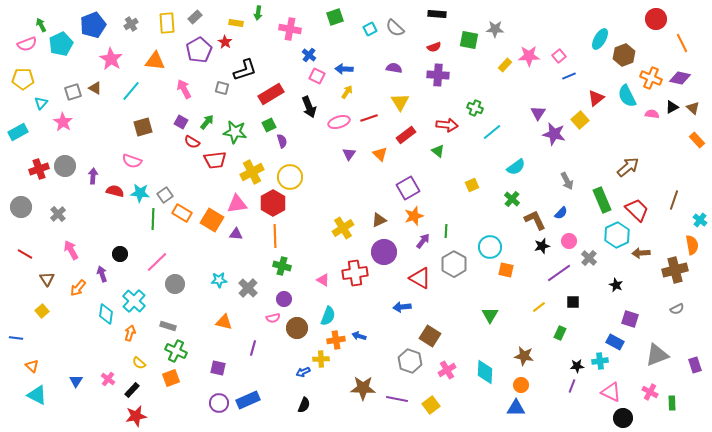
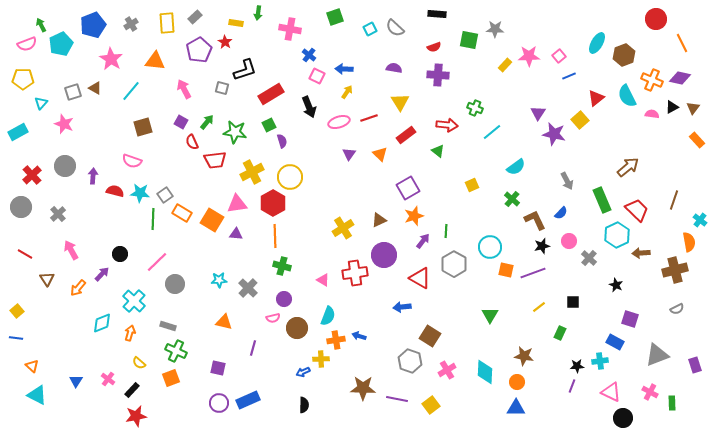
cyan ellipse at (600, 39): moved 3 px left, 4 px down
orange cross at (651, 78): moved 1 px right, 2 px down
brown triangle at (693, 108): rotated 24 degrees clockwise
pink star at (63, 122): moved 1 px right, 2 px down; rotated 12 degrees counterclockwise
red semicircle at (192, 142): rotated 35 degrees clockwise
red cross at (39, 169): moved 7 px left, 6 px down; rotated 24 degrees counterclockwise
orange semicircle at (692, 245): moved 3 px left, 3 px up
purple circle at (384, 252): moved 3 px down
purple line at (559, 273): moved 26 px left; rotated 15 degrees clockwise
purple arrow at (102, 274): rotated 63 degrees clockwise
yellow square at (42, 311): moved 25 px left
cyan diamond at (106, 314): moved 4 px left, 9 px down; rotated 60 degrees clockwise
orange circle at (521, 385): moved 4 px left, 3 px up
black semicircle at (304, 405): rotated 21 degrees counterclockwise
